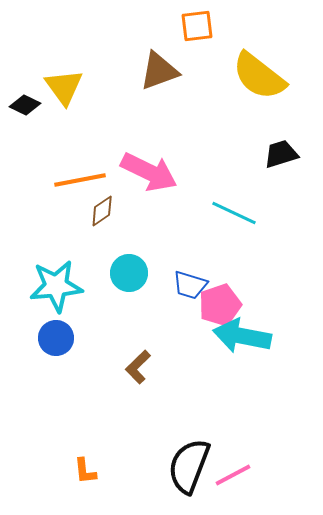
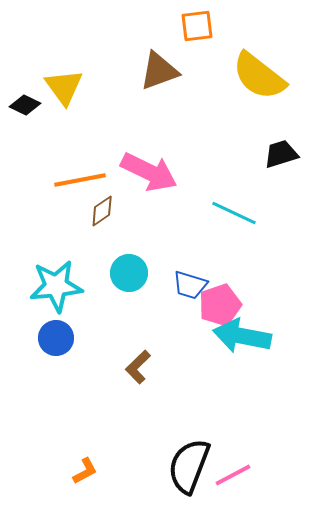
orange L-shape: rotated 112 degrees counterclockwise
